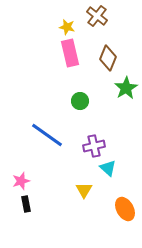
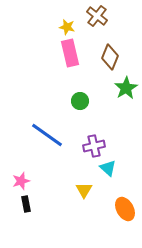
brown diamond: moved 2 px right, 1 px up
